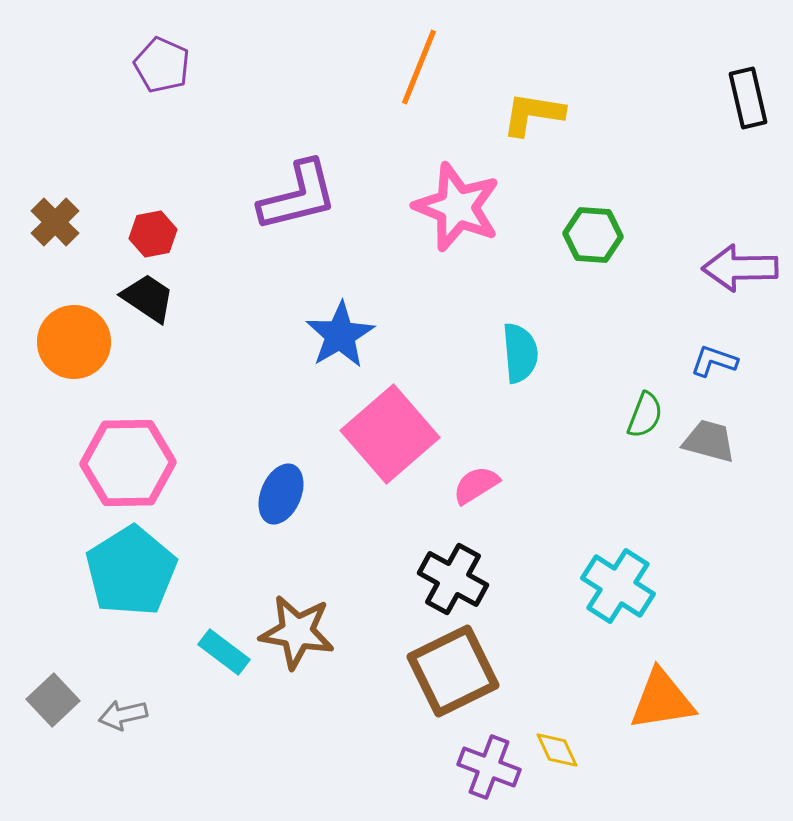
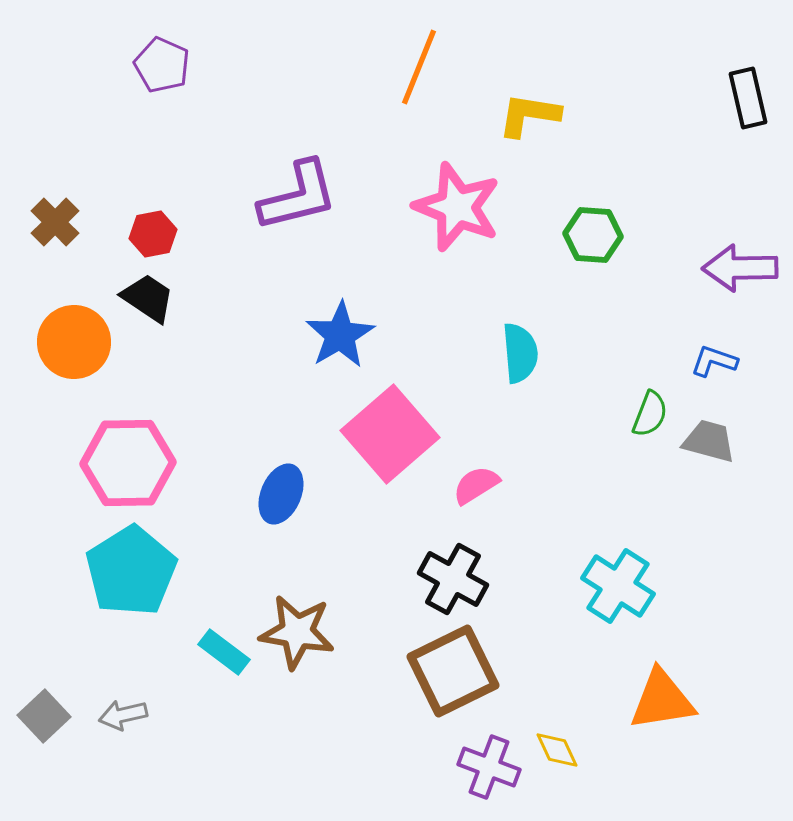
yellow L-shape: moved 4 px left, 1 px down
green semicircle: moved 5 px right, 1 px up
gray square: moved 9 px left, 16 px down
